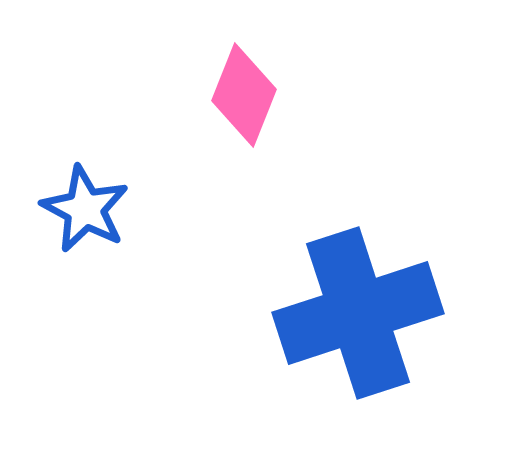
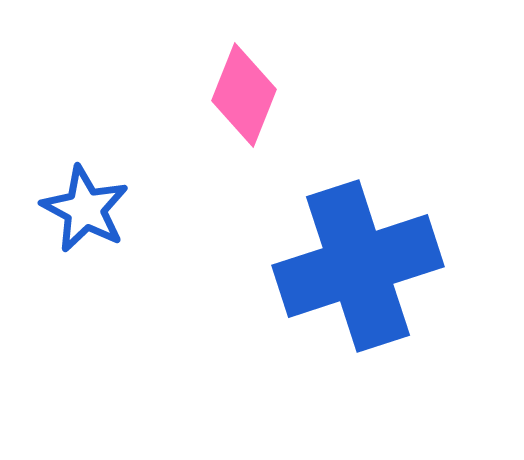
blue cross: moved 47 px up
